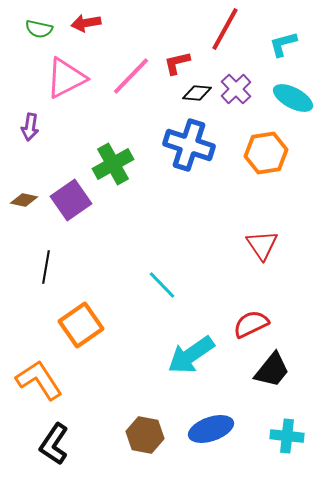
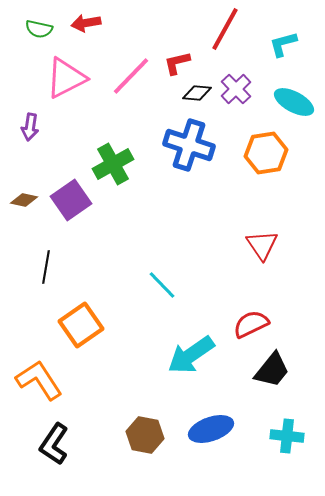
cyan ellipse: moved 1 px right, 4 px down
